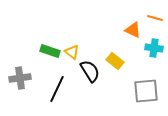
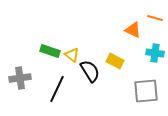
cyan cross: moved 1 px right, 5 px down
yellow triangle: moved 3 px down
yellow rectangle: rotated 12 degrees counterclockwise
